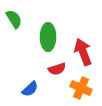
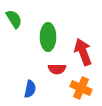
red semicircle: rotated 18 degrees clockwise
blue semicircle: rotated 36 degrees counterclockwise
